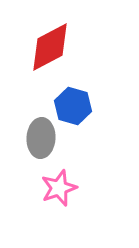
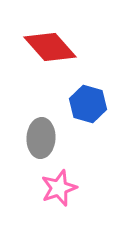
red diamond: rotated 76 degrees clockwise
blue hexagon: moved 15 px right, 2 px up
